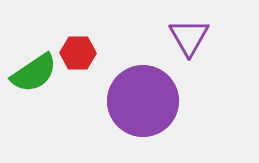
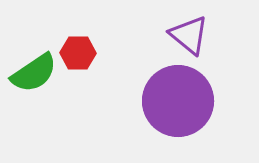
purple triangle: moved 2 px up; rotated 21 degrees counterclockwise
purple circle: moved 35 px right
